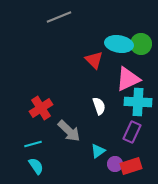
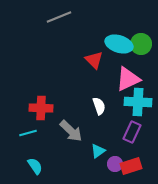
cyan ellipse: rotated 8 degrees clockwise
red cross: rotated 35 degrees clockwise
gray arrow: moved 2 px right
cyan line: moved 5 px left, 11 px up
cyan semicircle: moved 1 px left
